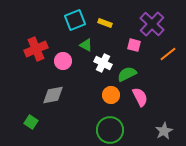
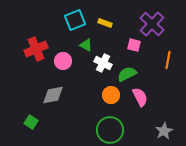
orange line: moved 6 px down; rotated 42 degrees counterclockwise
